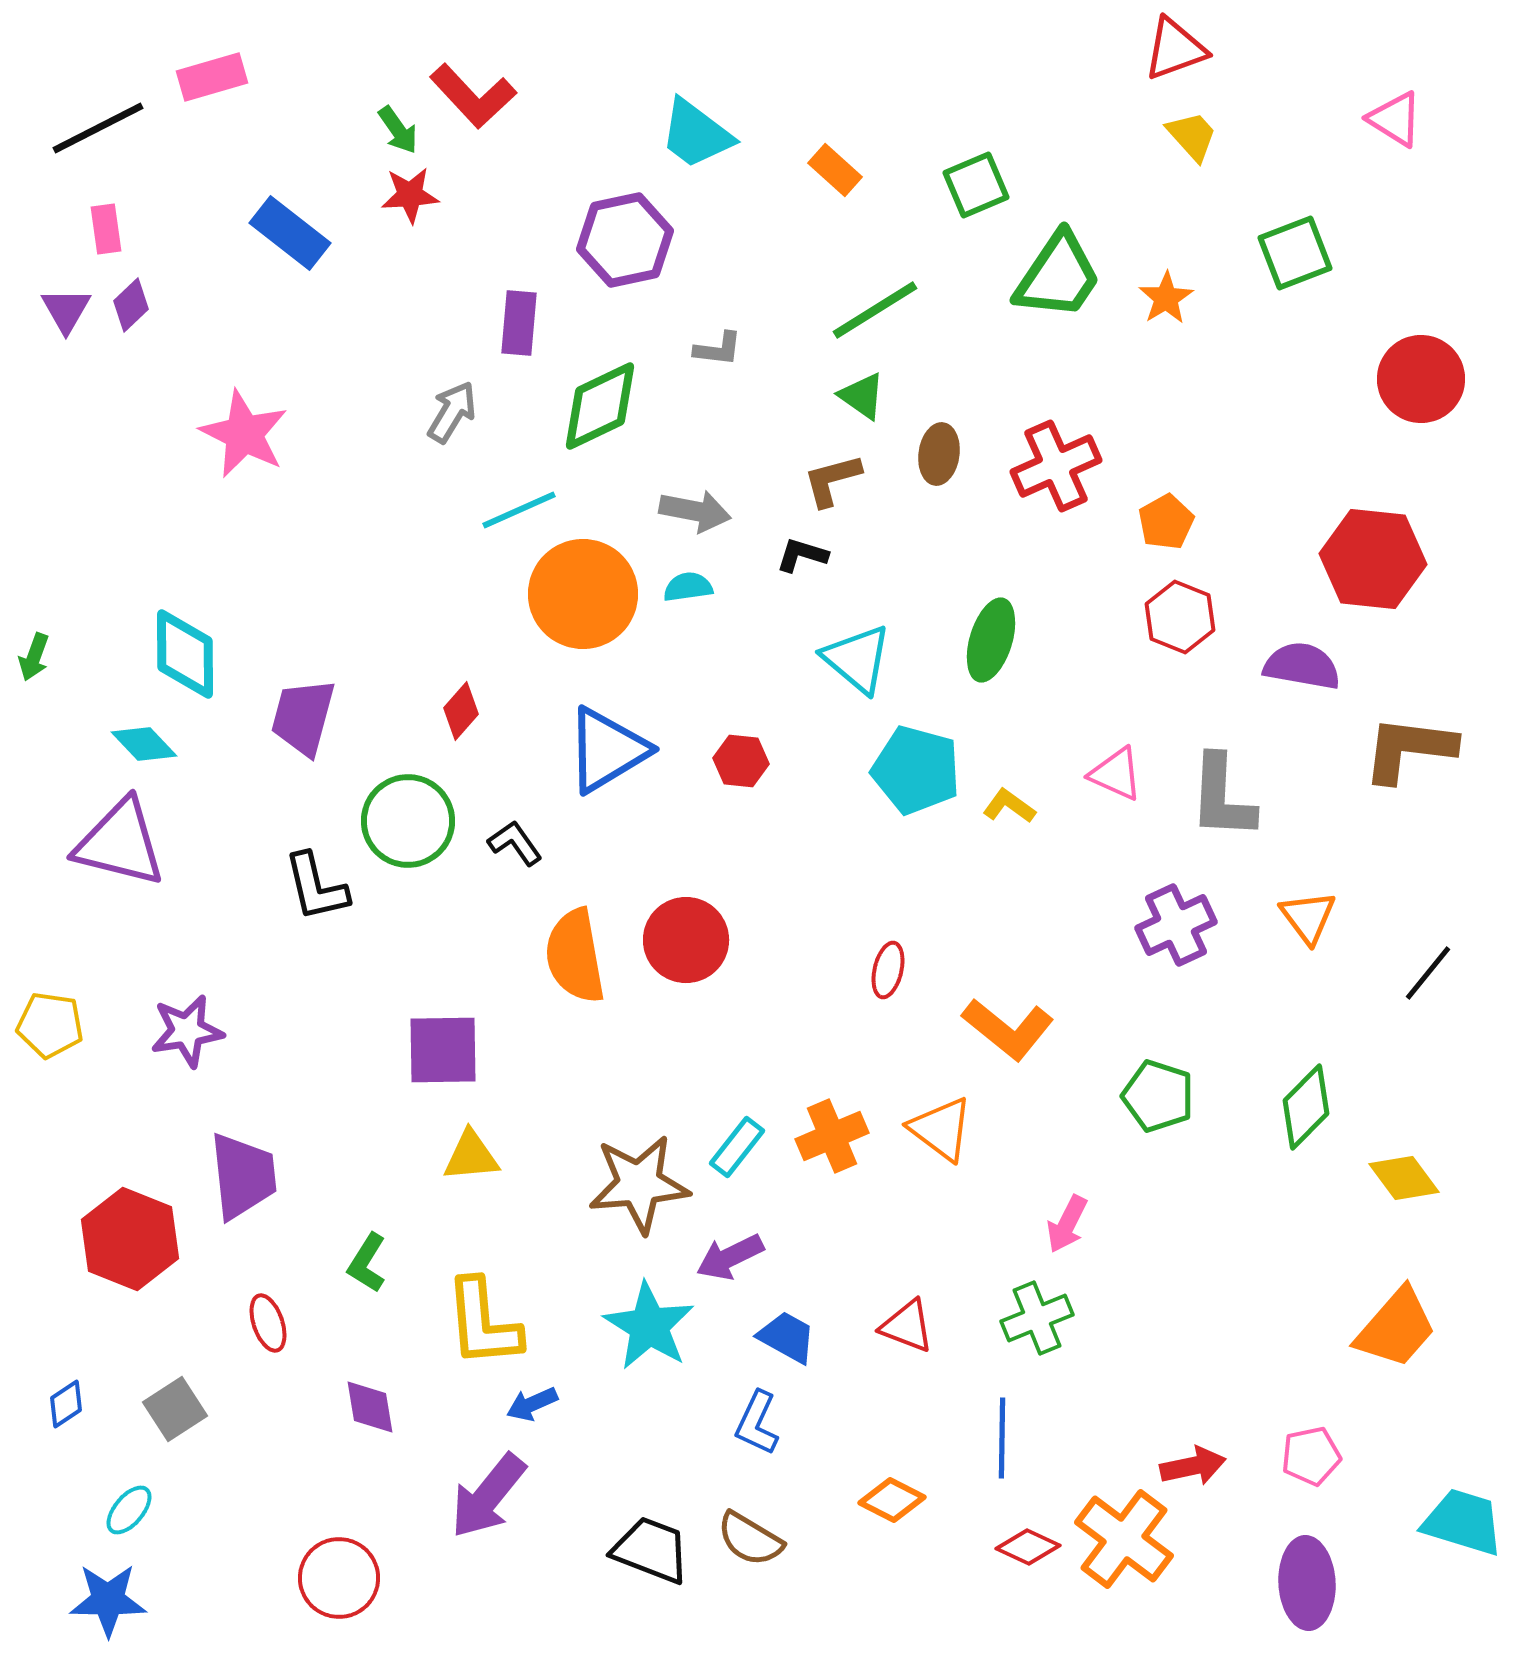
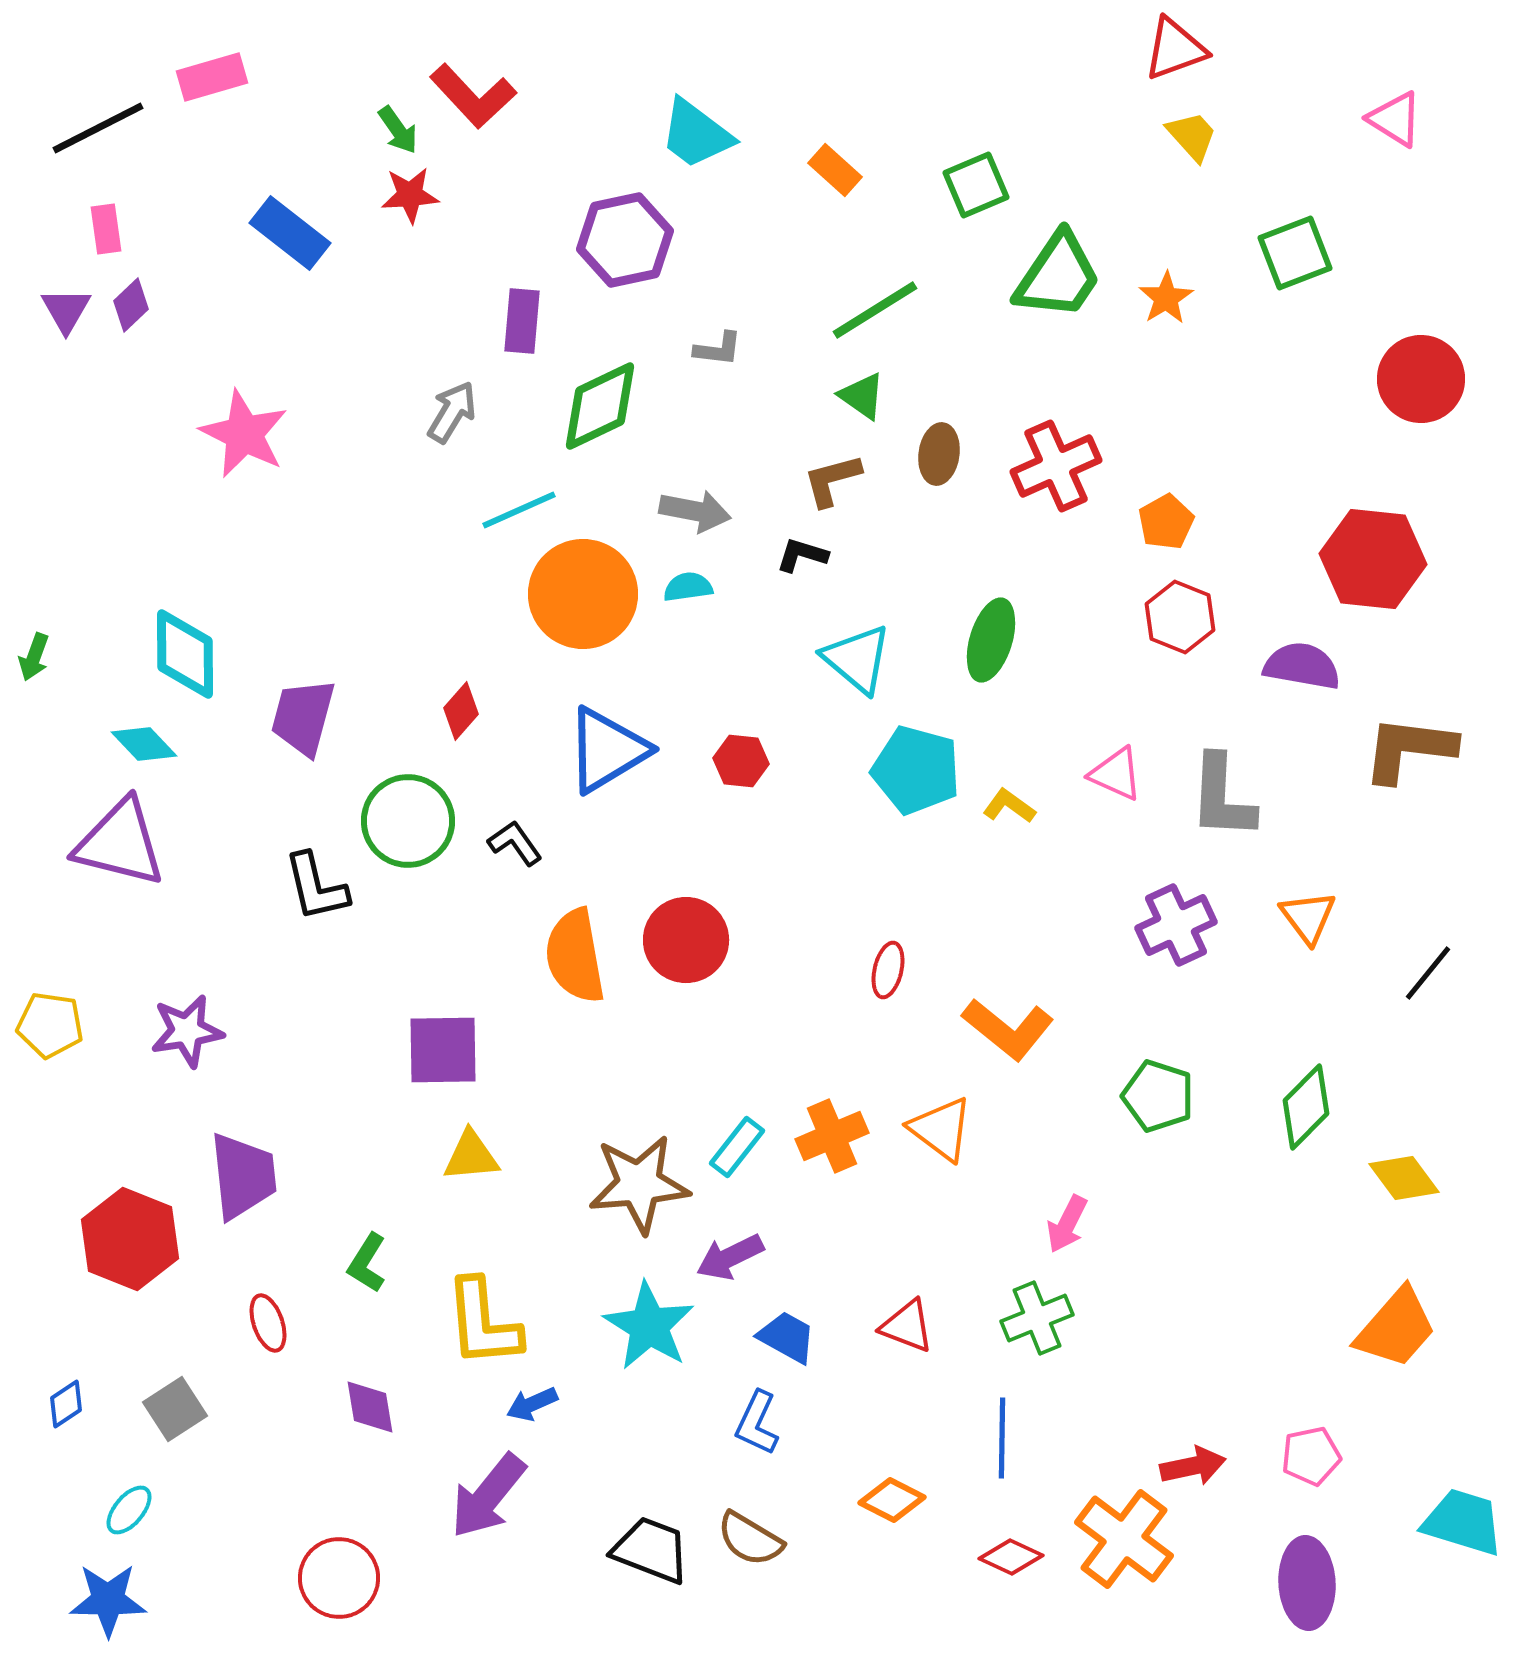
purple rectangle at (519, 323): moved 3 px right, 2 px up
red diamond at (1028, 1547): moved 17 px left, 10 px down
